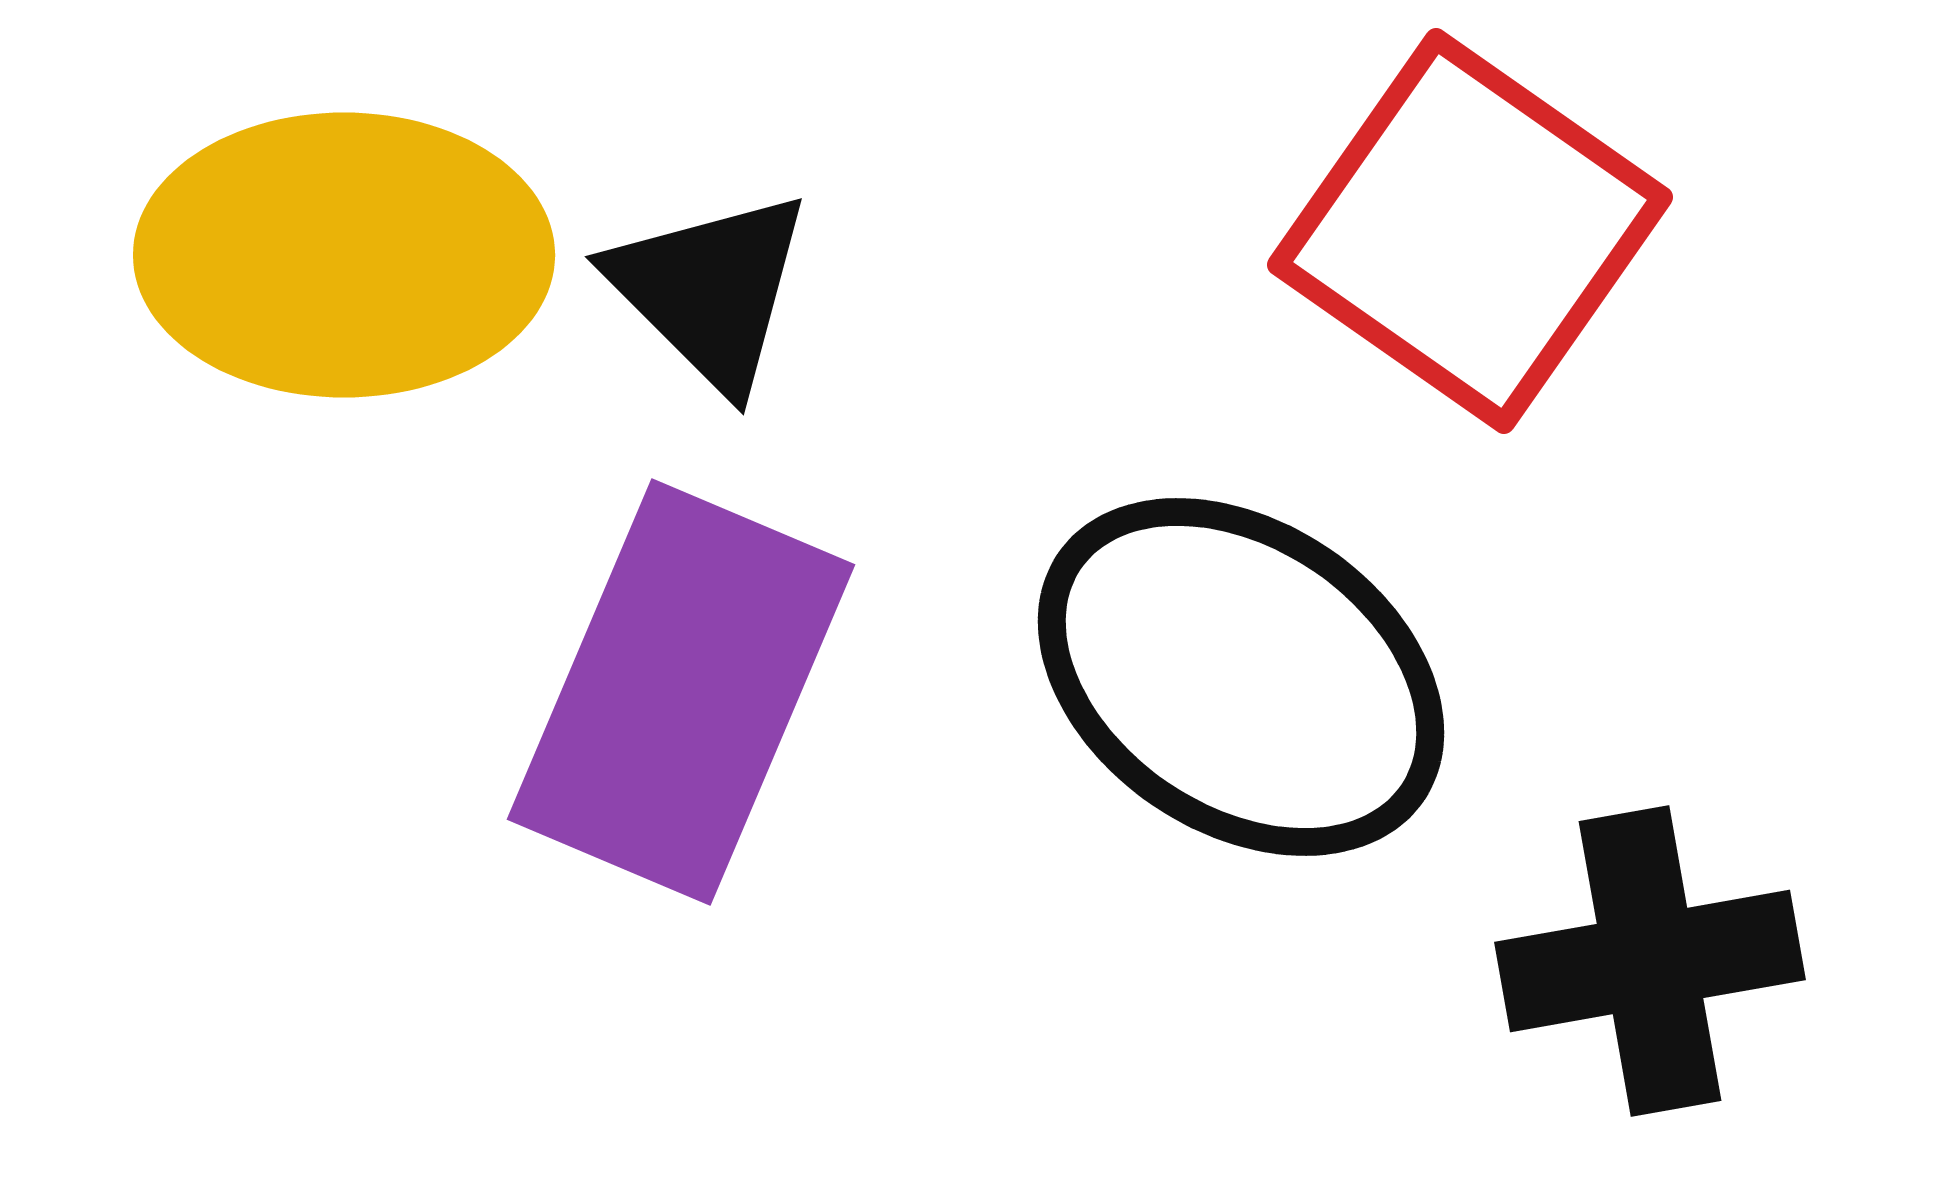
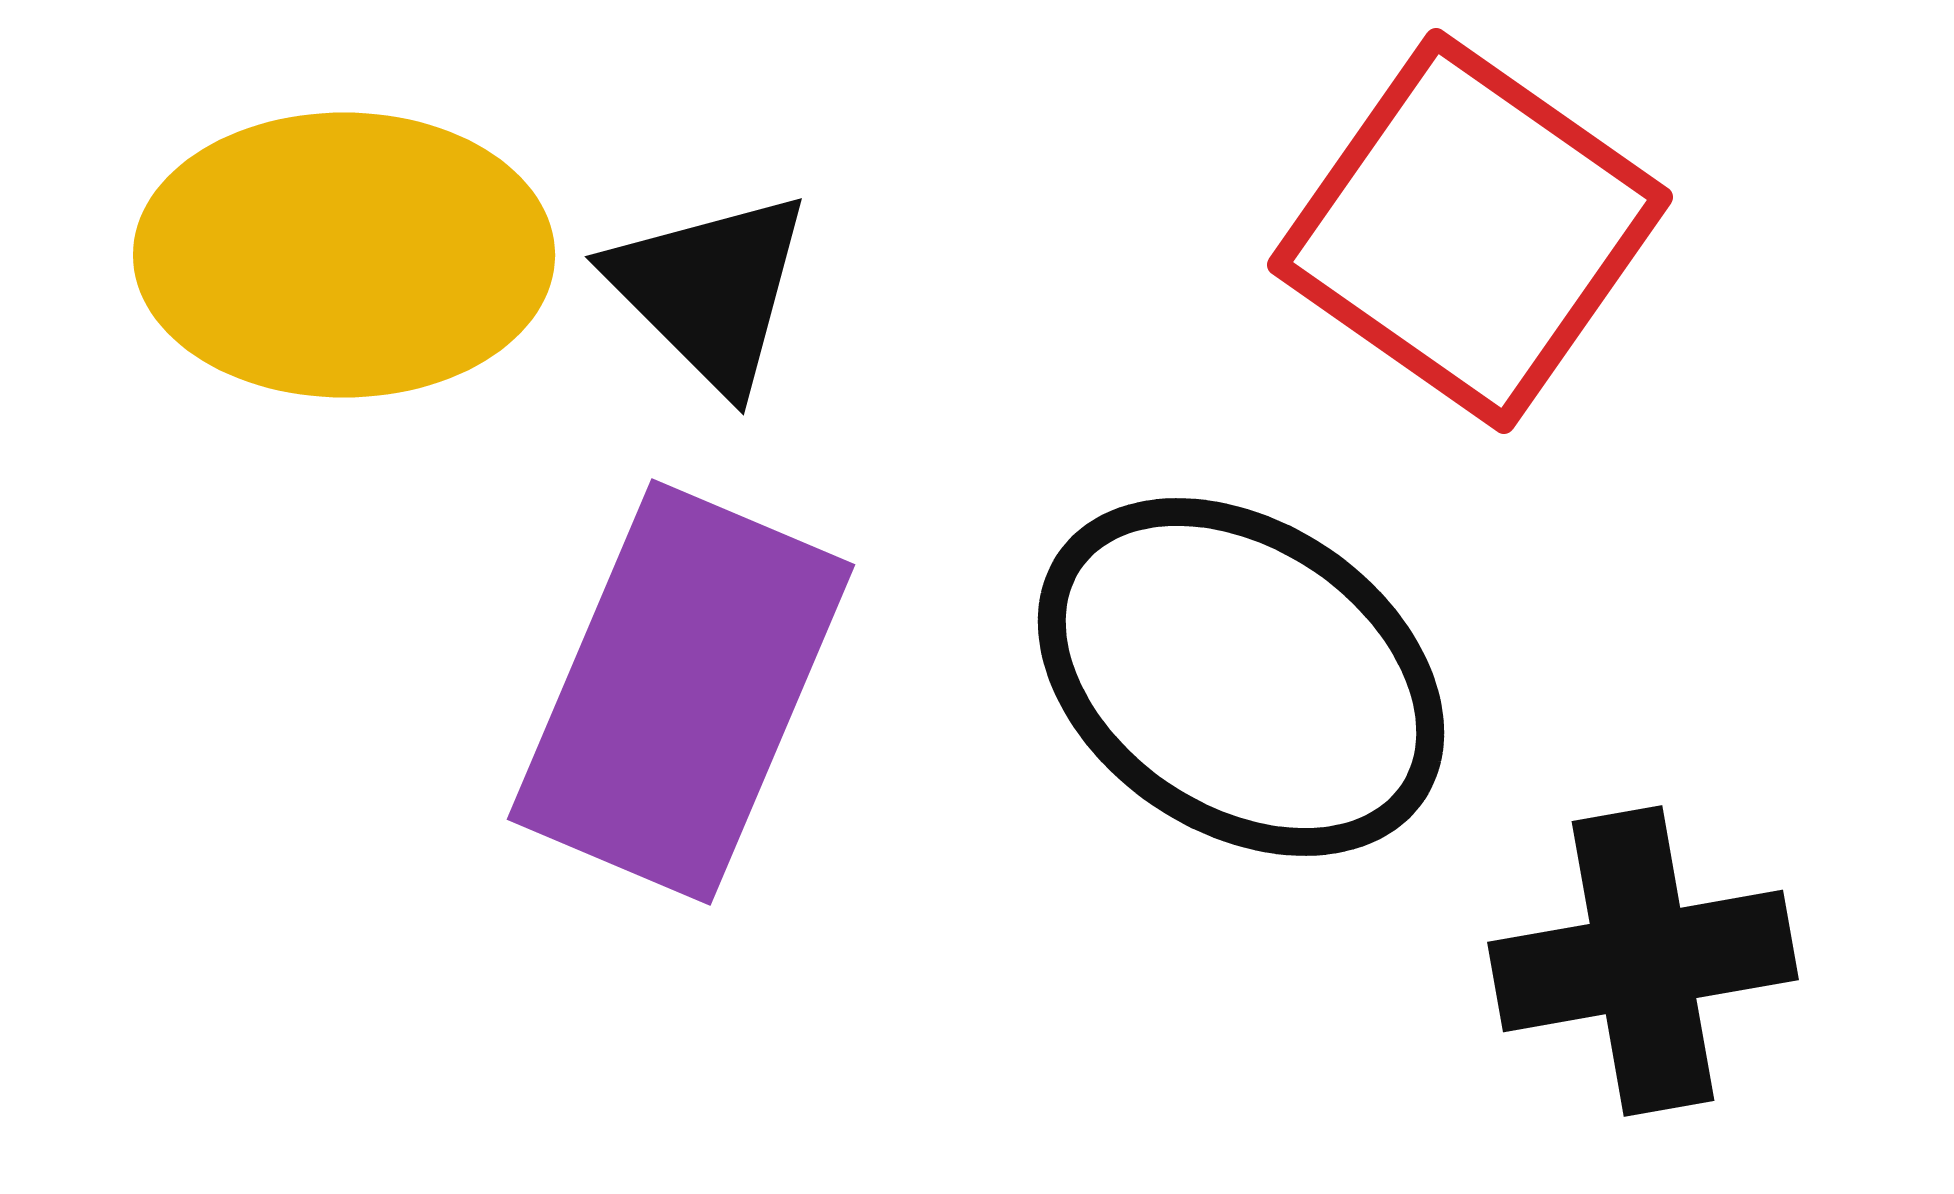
black cross: moved 7 px left
